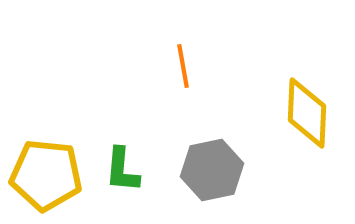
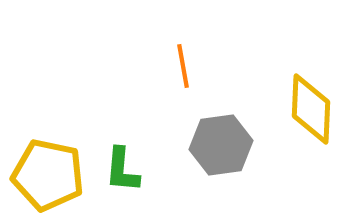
yellow diamond: moved 4 px right, 4 px up
gray hexagon: moved 9 px right, 25 px up; rotated 4 degrees clockwise
yellow pentagon: moved 2 px right; rotated 6 degrees clockwise
